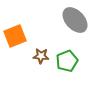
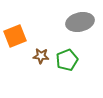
gray ellipse: moved 5 px right, 2 px down; rotated 60 degrees counterclockwise
green pentagon: moved 1 px up
